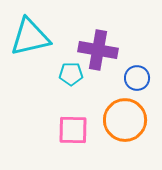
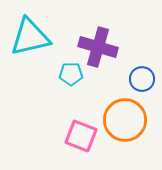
purple cross: moved 3 px up; rotated 6 degrees clockwise
blue circle: moved 5 px right, 1 px down
pink square: moved 8 px right, 6 px down; rotated 20 degrees clockwise
